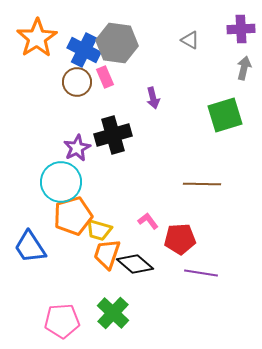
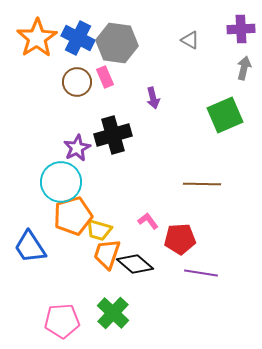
blue cross: moved 6 px left, 12 px up
green square: rotated 6 degrees counterclockwise
